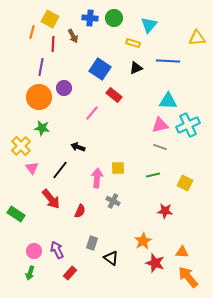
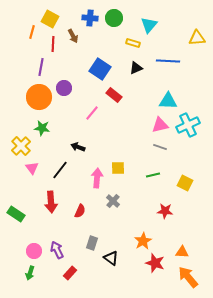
red arrow at (51, 199): moved 3 px down; rotated 35 degrees clockwise
gray cross at (113, 201): rotated 16 degrees clockwise
